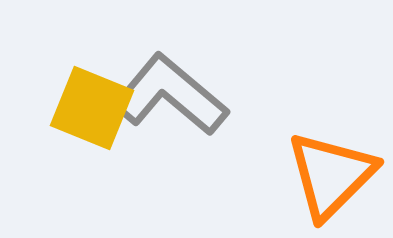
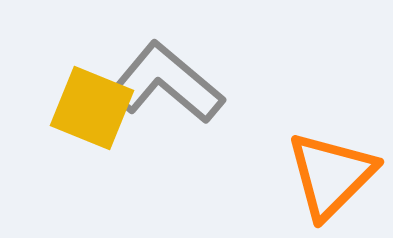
gray L-shape: moved 4 px left, 12 px up
